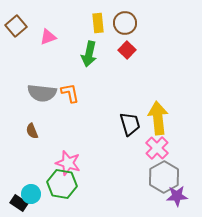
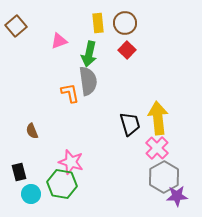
pink triangle: moved 11 px right, 4 px down
gray semicircle: moved 46 px right, 12 px up; rotated 104 degrees counterclockwise
pink star: moved 3 px right, 1 px up
black rectangle: moved 31 px up; rotated 42 degrees clockwise
